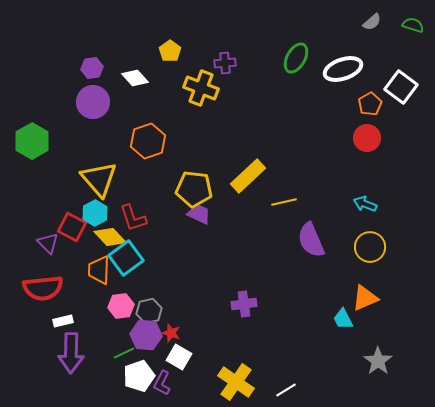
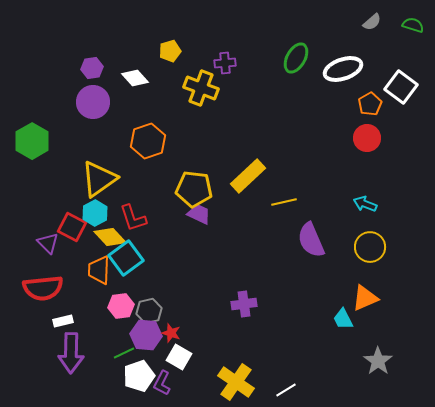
yellow pentagon at (170, 51): rotated 20 degrees clockwise
yellow triangle at (99, 179): rotated 36 degrees clockwise
